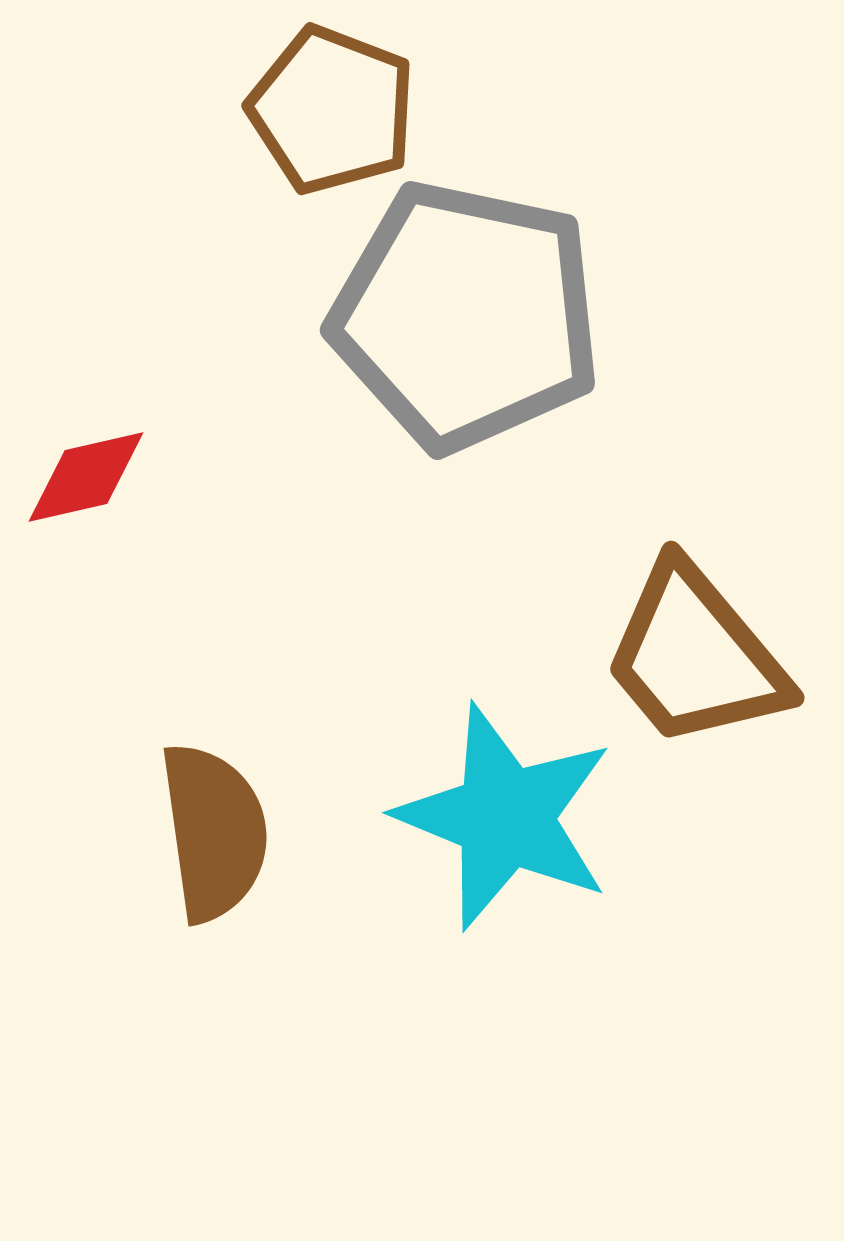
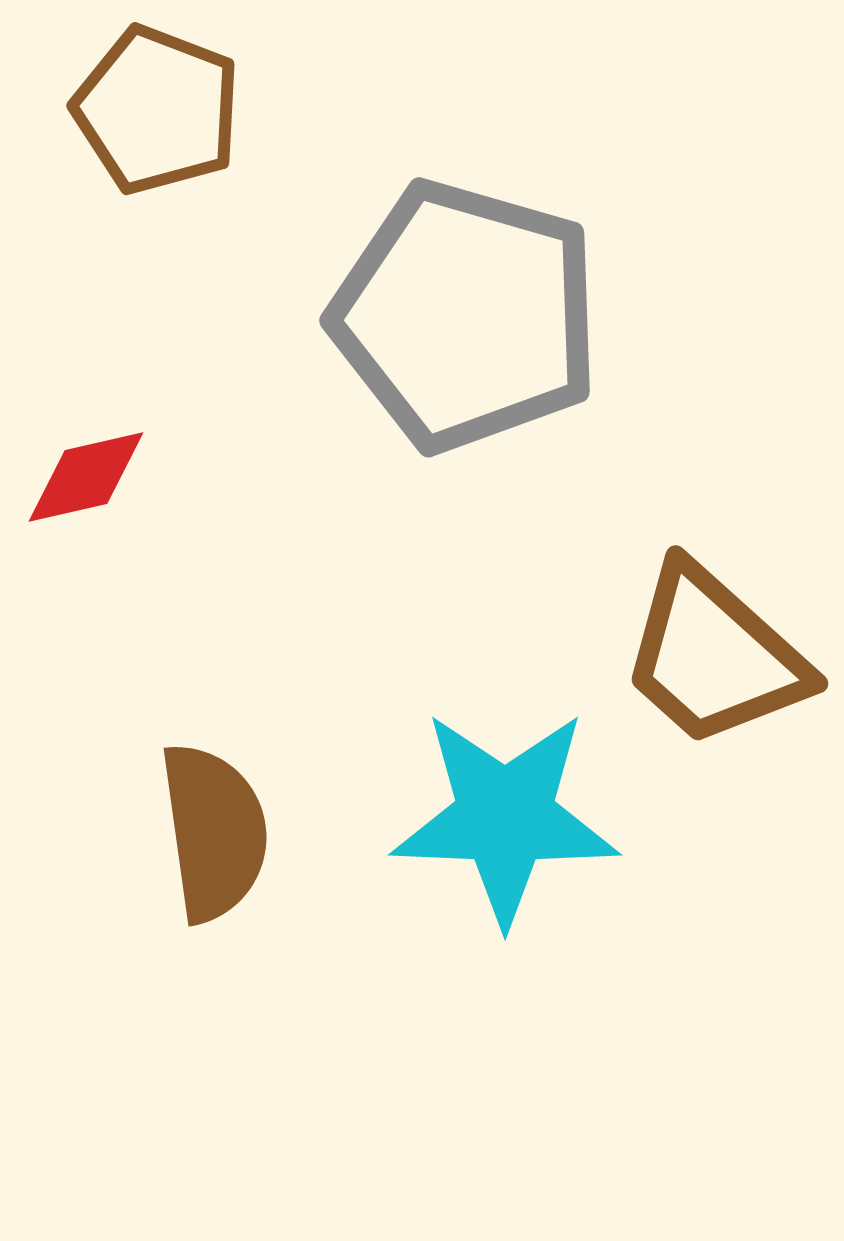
brown pentagon: moved 175 px left
gray pentagon: rotated 4 degrees clockwise
brown trapezoid: moved 19 px right; rotated 8 degrees counterclockwise
cyan star: rotated 20 degrees counterclockwise
